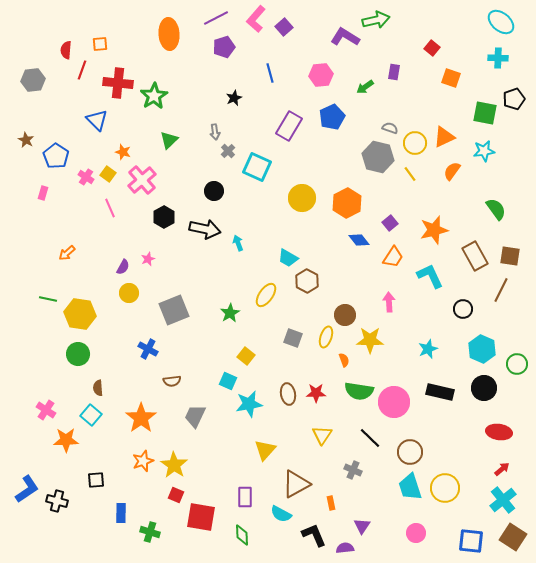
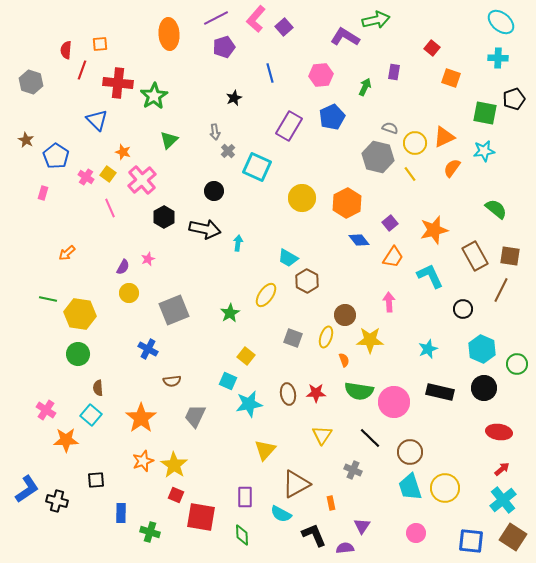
gray hexagon at (33, 80): moved 2 px left, 2 px down; rotated 25 degrees clockwise
green arrow at (365, 87): rotated 150 degrees clockwise
orange semicircle at (452, 171): moved 3 px up
green semicircle at (496, 209): rotated 15 degrees counterclockwise
cyan arrow at (238, 243): rotated 28 degrees clockwise
